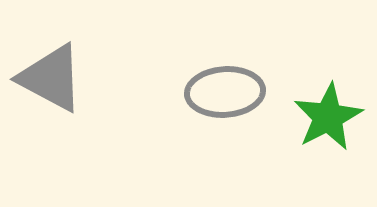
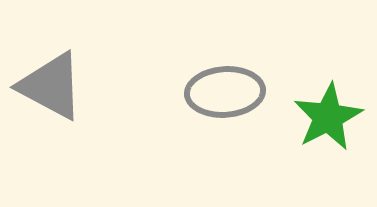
gray triangle: moved 8 px down
